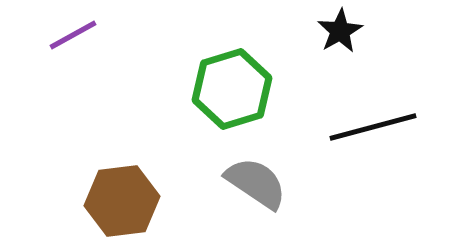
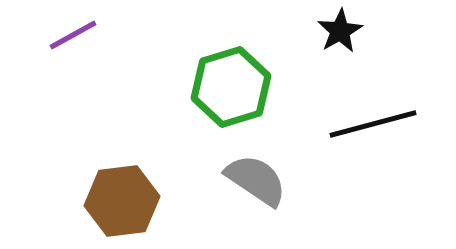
green hexagon: moved 1 px left, 2 px up
black line: moved 3 px up
gray semicircle: moved 3 px up
